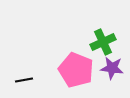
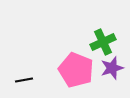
purple star: rotated 25 degrees counterclockwise
